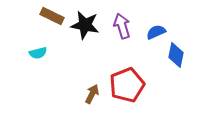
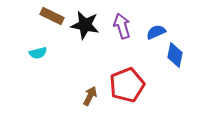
blue diamond: moved 1 px left
brown arrow: moved 2 px left, 2 px down
